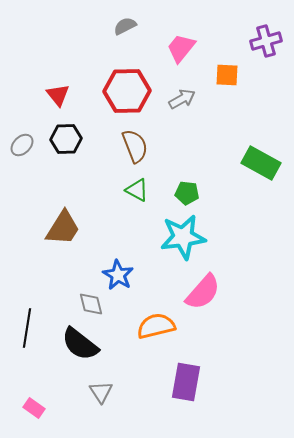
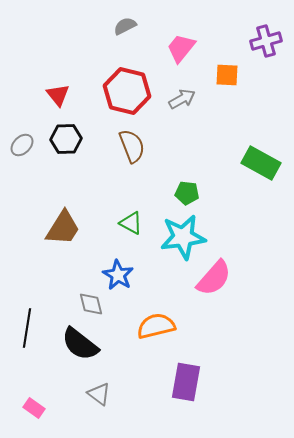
red hexagon: rotated 15 degrees clockwise
brown semicircle: moved 3 px left
green triangle: moved 6 px left, 33 px down
pink semicircle: moved 11 px right, 14 px up
gray triangle: moved 2 px left, 2 px down; rotated 20 degrees counterclockwise
